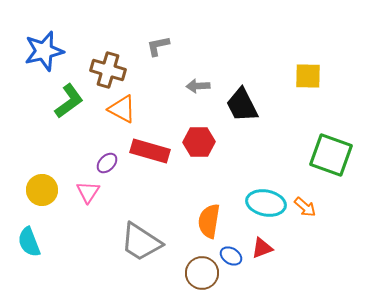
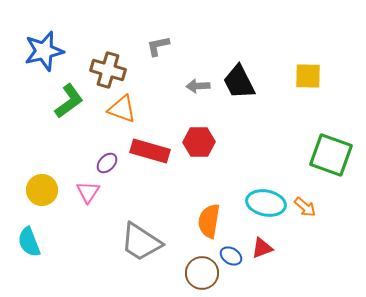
black trapezoid: moved 3 px left, 23 px up
orange triangle: rotated 8 degrees counterclockwise
